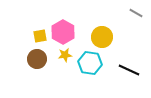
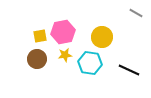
pink hexagon: rotated 20 degrees clockwise
